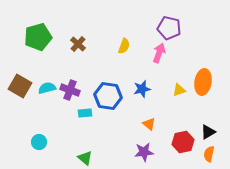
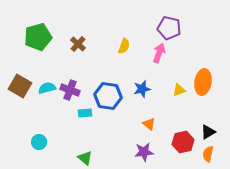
orange semicircle: moved 1 px left
